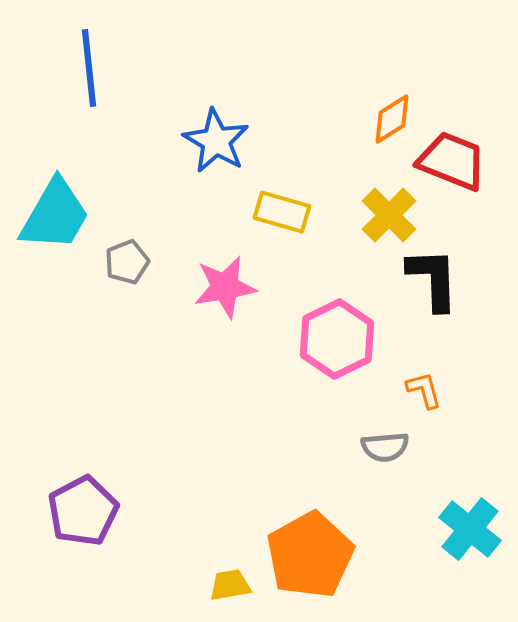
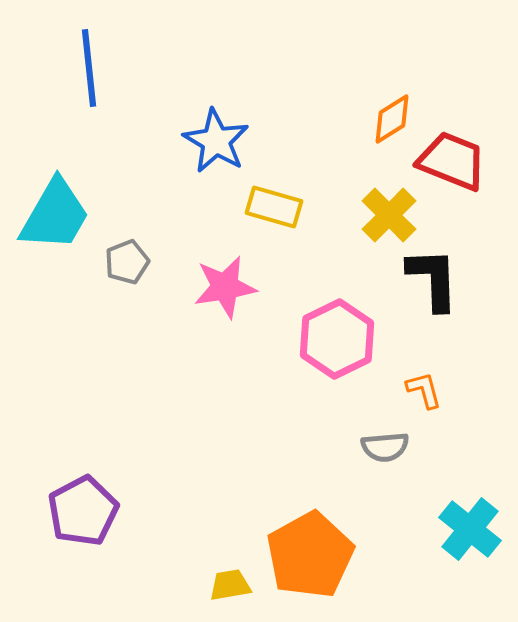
yellow rectangle: moved 8 px left, 5 px up
